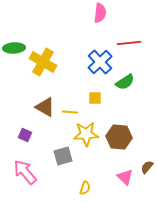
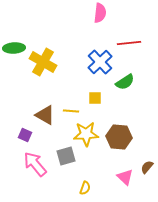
brown triangle: moved 8 px down
yellow line: moved 1 px right, 1 px up
gray square: moved 3 px right
pink arrow: moved 10 px right, 8 px up
